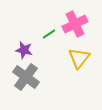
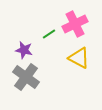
yellow triangle: rotated 40 degrees counterclockwise
